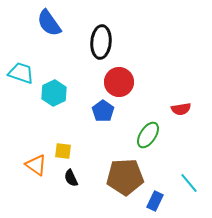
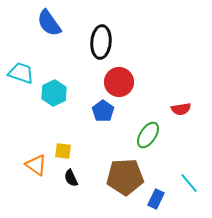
blue rectangle: moved 1 px right, 2 px up
